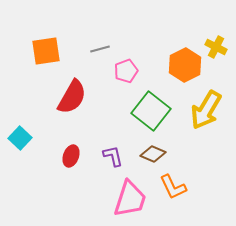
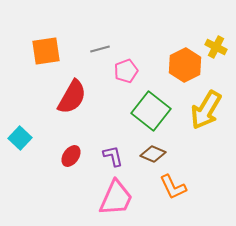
red ellipse: rotated 15 degrees clockwise
pink trapezoid: moved 14 px left, 1 px up; rotated 6 degrees clockwise
